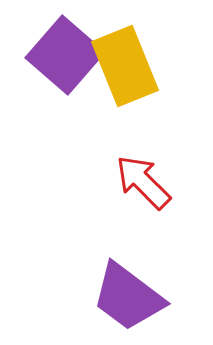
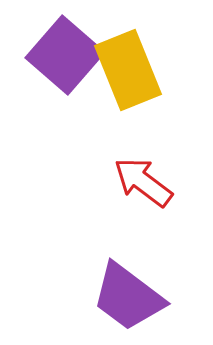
yellow rectangle: moved 3 px right, 4 px down
red arrow: rotated 8 degrees counterclockwise
